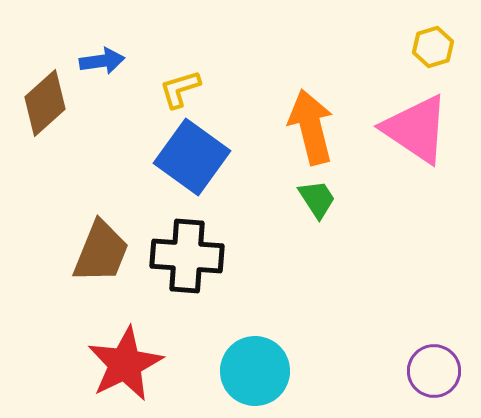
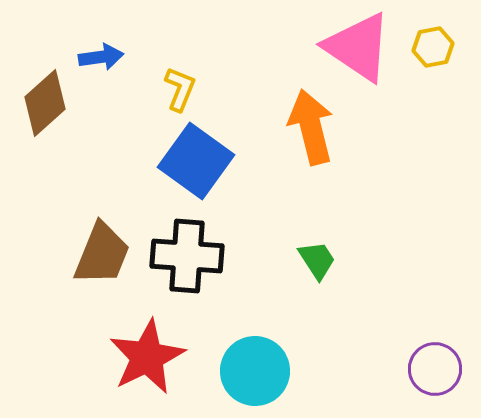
yellow hexagon: rotated 6 degrees clockwise
blue arrow: moved 1 px left, 4 px up
yellow L-shape: rotated 129 degrees clockwise
pink triangle: moved 58 px left, 82 px up
blue square: moved 4 px right, 4 px down
green trapezoid: moved 61 px down
brown trapezoid: moved 1 px right, 2 px down
red star: moved 22 px right, 7 px up
purple circle: moved 1 px right, 2 px up
